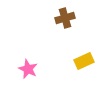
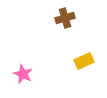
pink star: moved 5 px left, 5 px down
